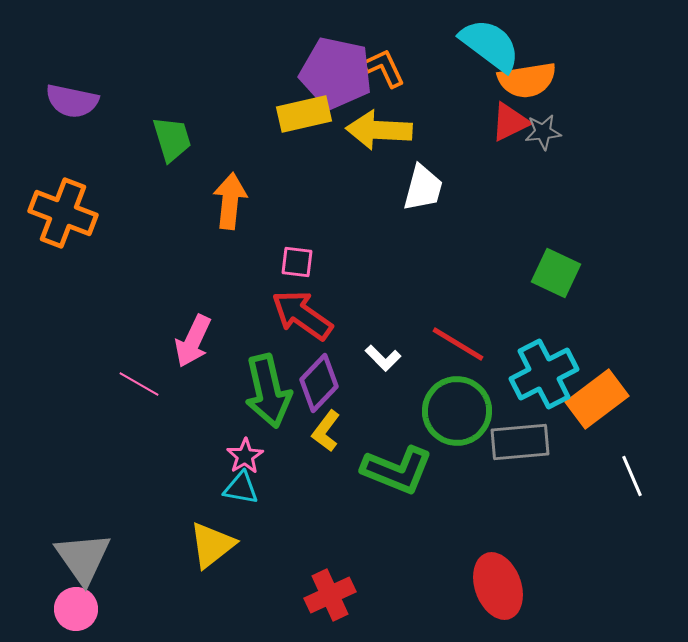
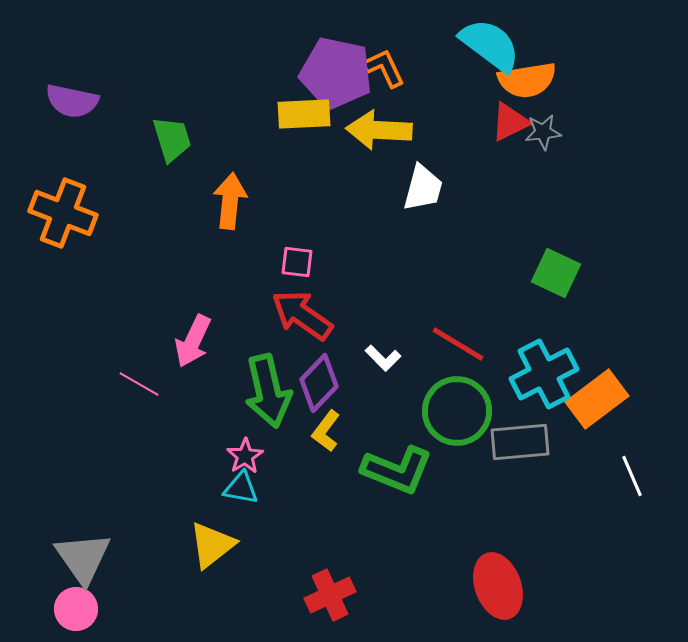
yellow rectangle: rotated 10 degrees clockwise
